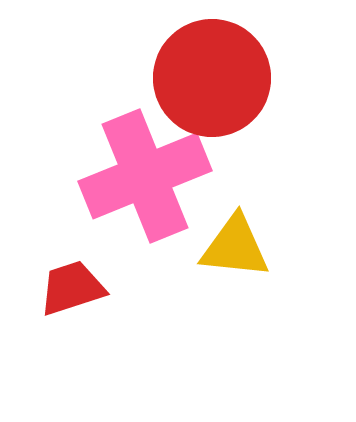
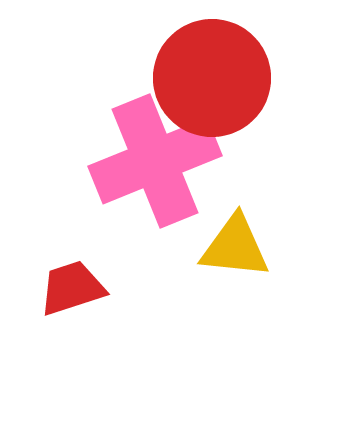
pink cross: moved 10 px right, 15 px up
